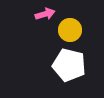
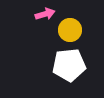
white pentagon: rotated 20 degrees counterclockwise
